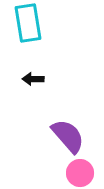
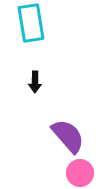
cyan rectangle: moved 3 px right
black arrow: moved 2 px right, 3 px down; rotated 90 degrees counterclockwise
